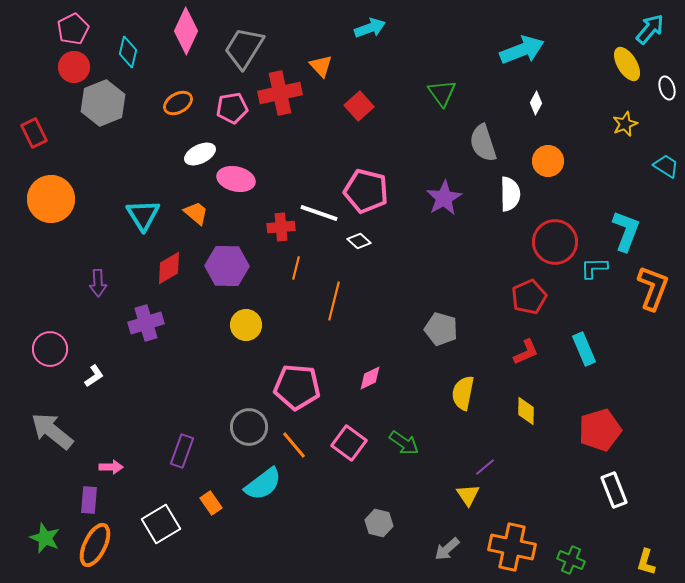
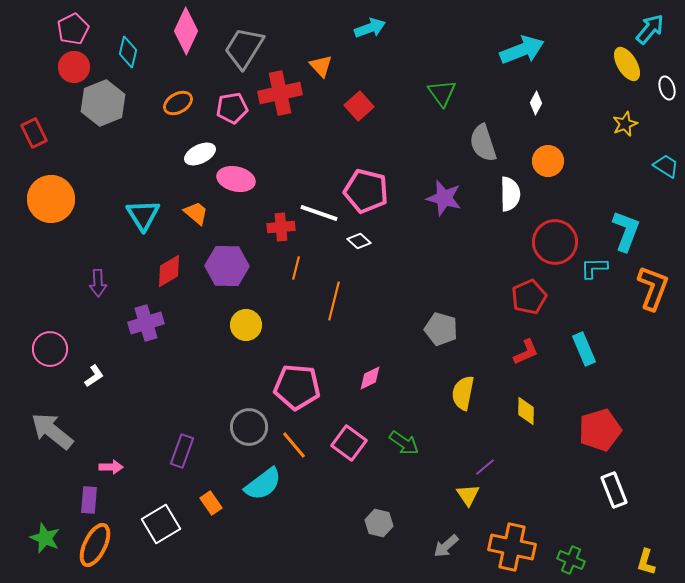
purple star at (444, 198): rotated 27 degrees counterclockwise
red diamond at (169, 268): moved 3 px down
gray arrow at (447, 549): moved 1 px left, 3 px up
